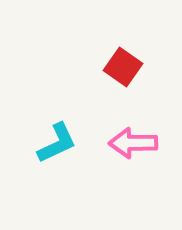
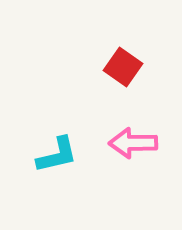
cyan L-shape: moved 12 px down; rotated 12 degrees clockwise
